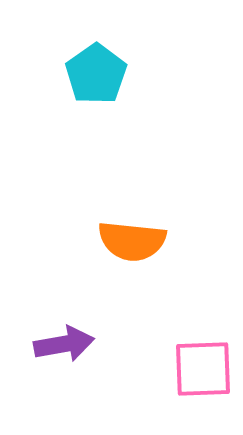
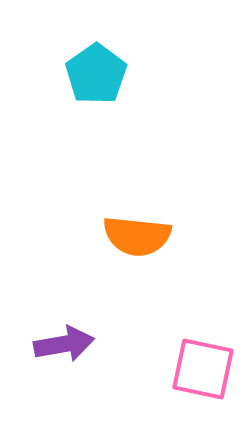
orange semicircle: moved 5 px right, 5 px up
pink square: rotated 14 degrees clockwise
